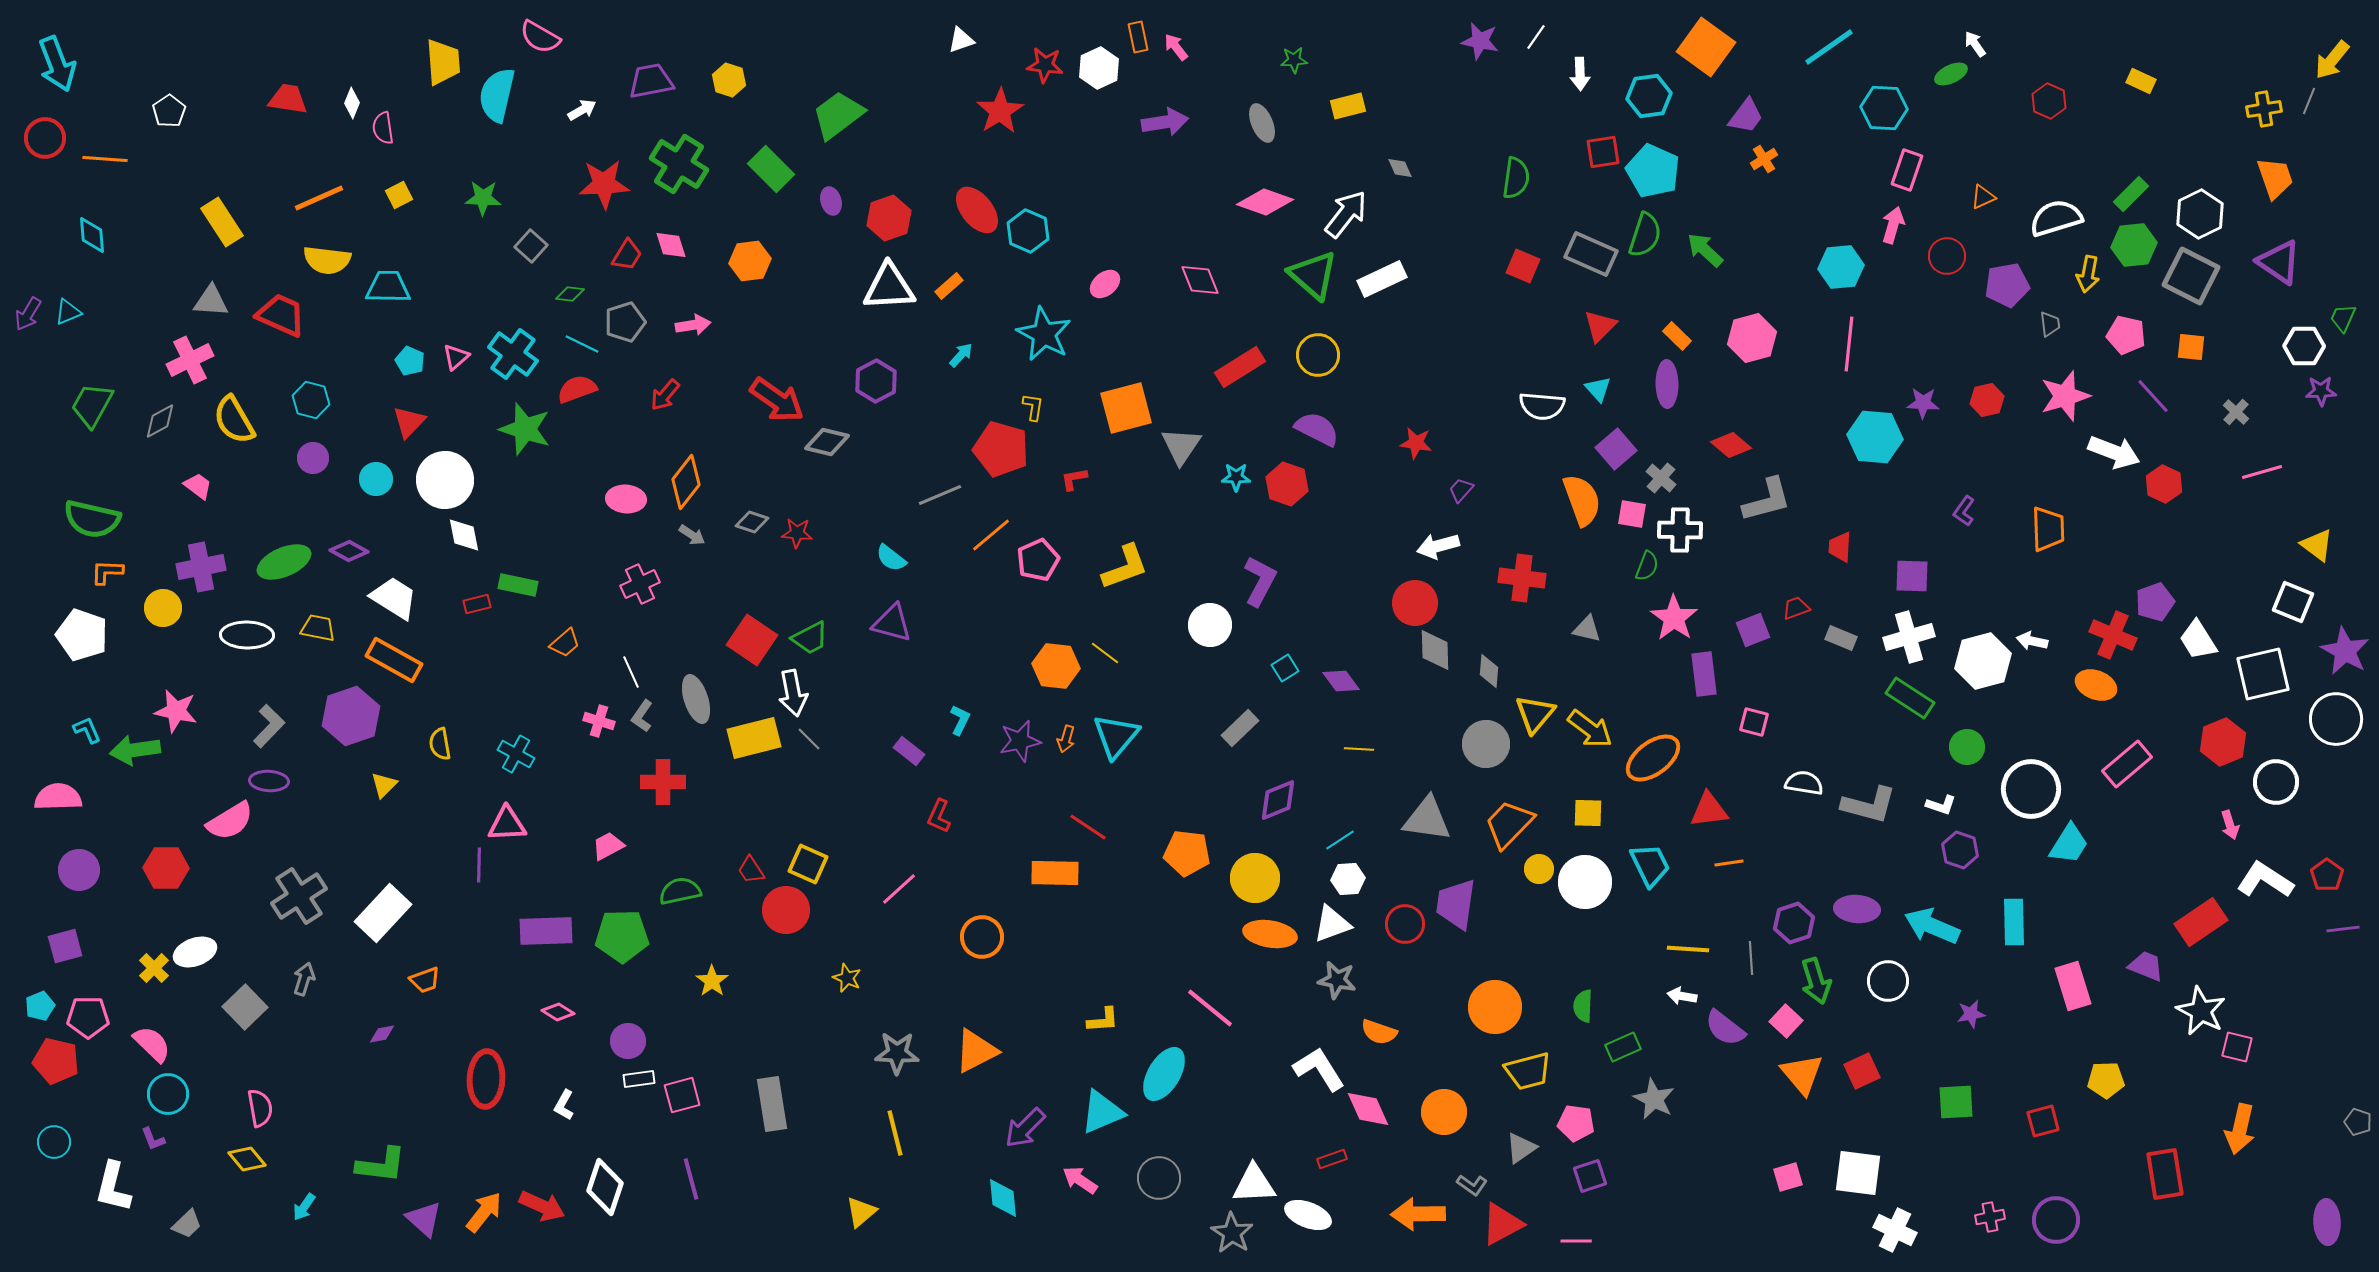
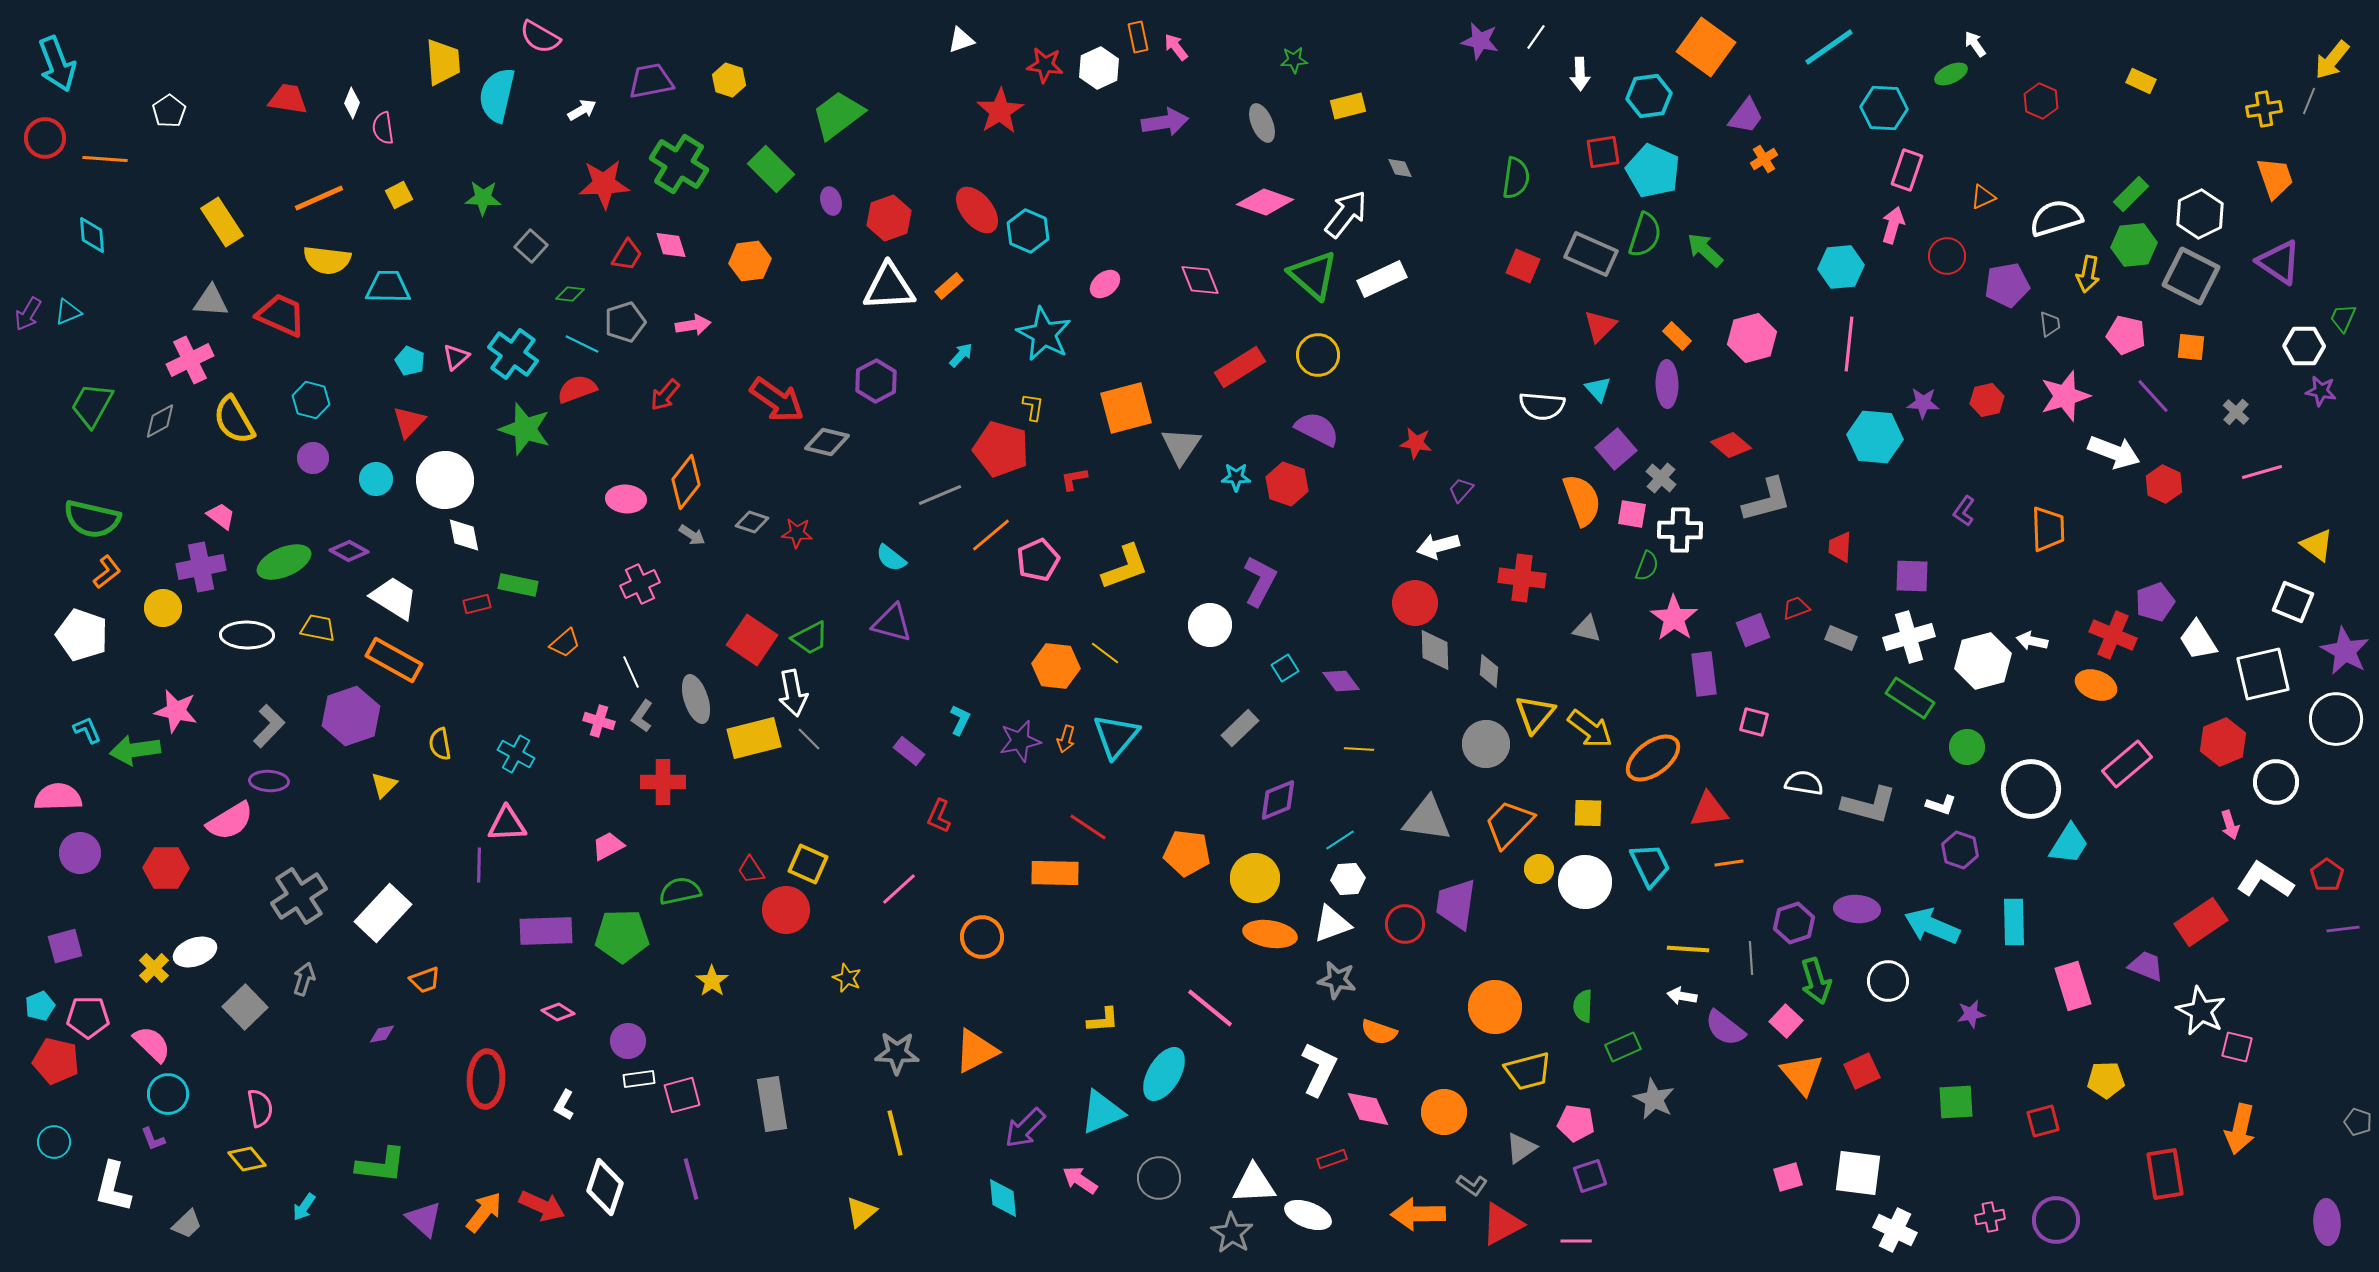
red hexagon at (2049, 101): moved 8 px left
purple star at (2321, 391): rotated 12 degrees clockwise
pink trapezoid at (198, 486): moved 23 px right, 30 px down
orange L-shape at (107, 572): rotated 140 degrees clockwise
purple circle at (79, 870): moved 1 px right, 17 px up
white L-shape at (1319, 1069): rotated 58 degrees clockwise
